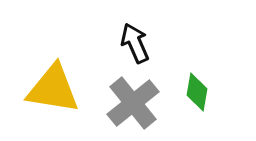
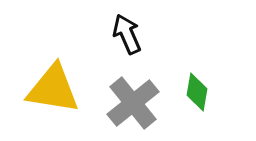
black arrow: moved 8 px left, 9 px up
